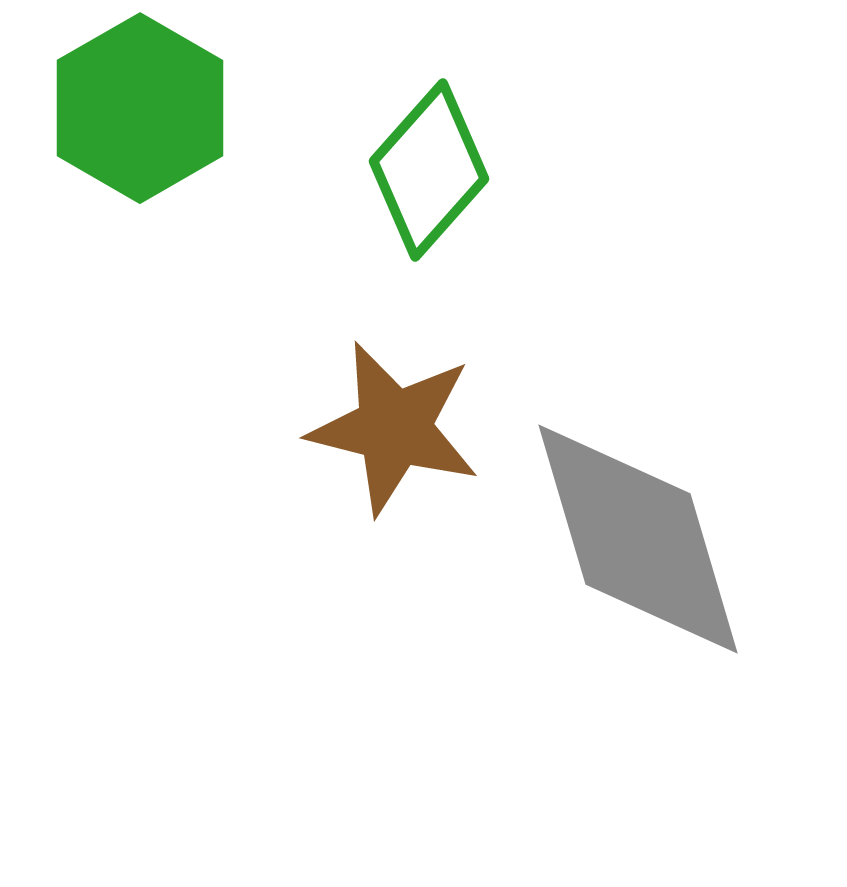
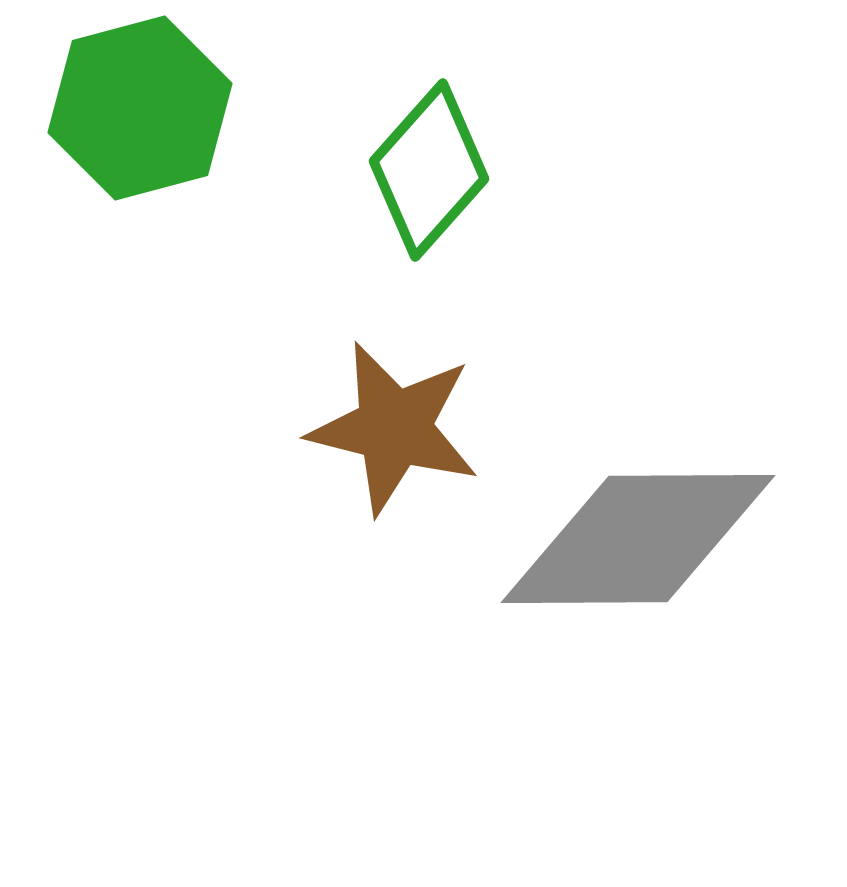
green hexagon: rotated 15 degrees clockwise
gray diamond: rotated 74 degrees counterclockwise
